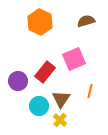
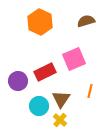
red rectangle: rotated 25 degrees clockwise
